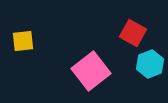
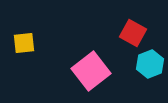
yellow square: moved 1 px right, 2 px down
